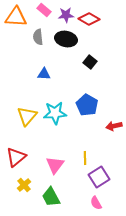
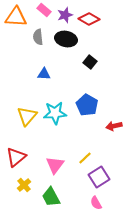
purple star: moved 1 px left; rotated 14 degrees counterclockwise
yellow line: rotated 48 degrees clockwise
